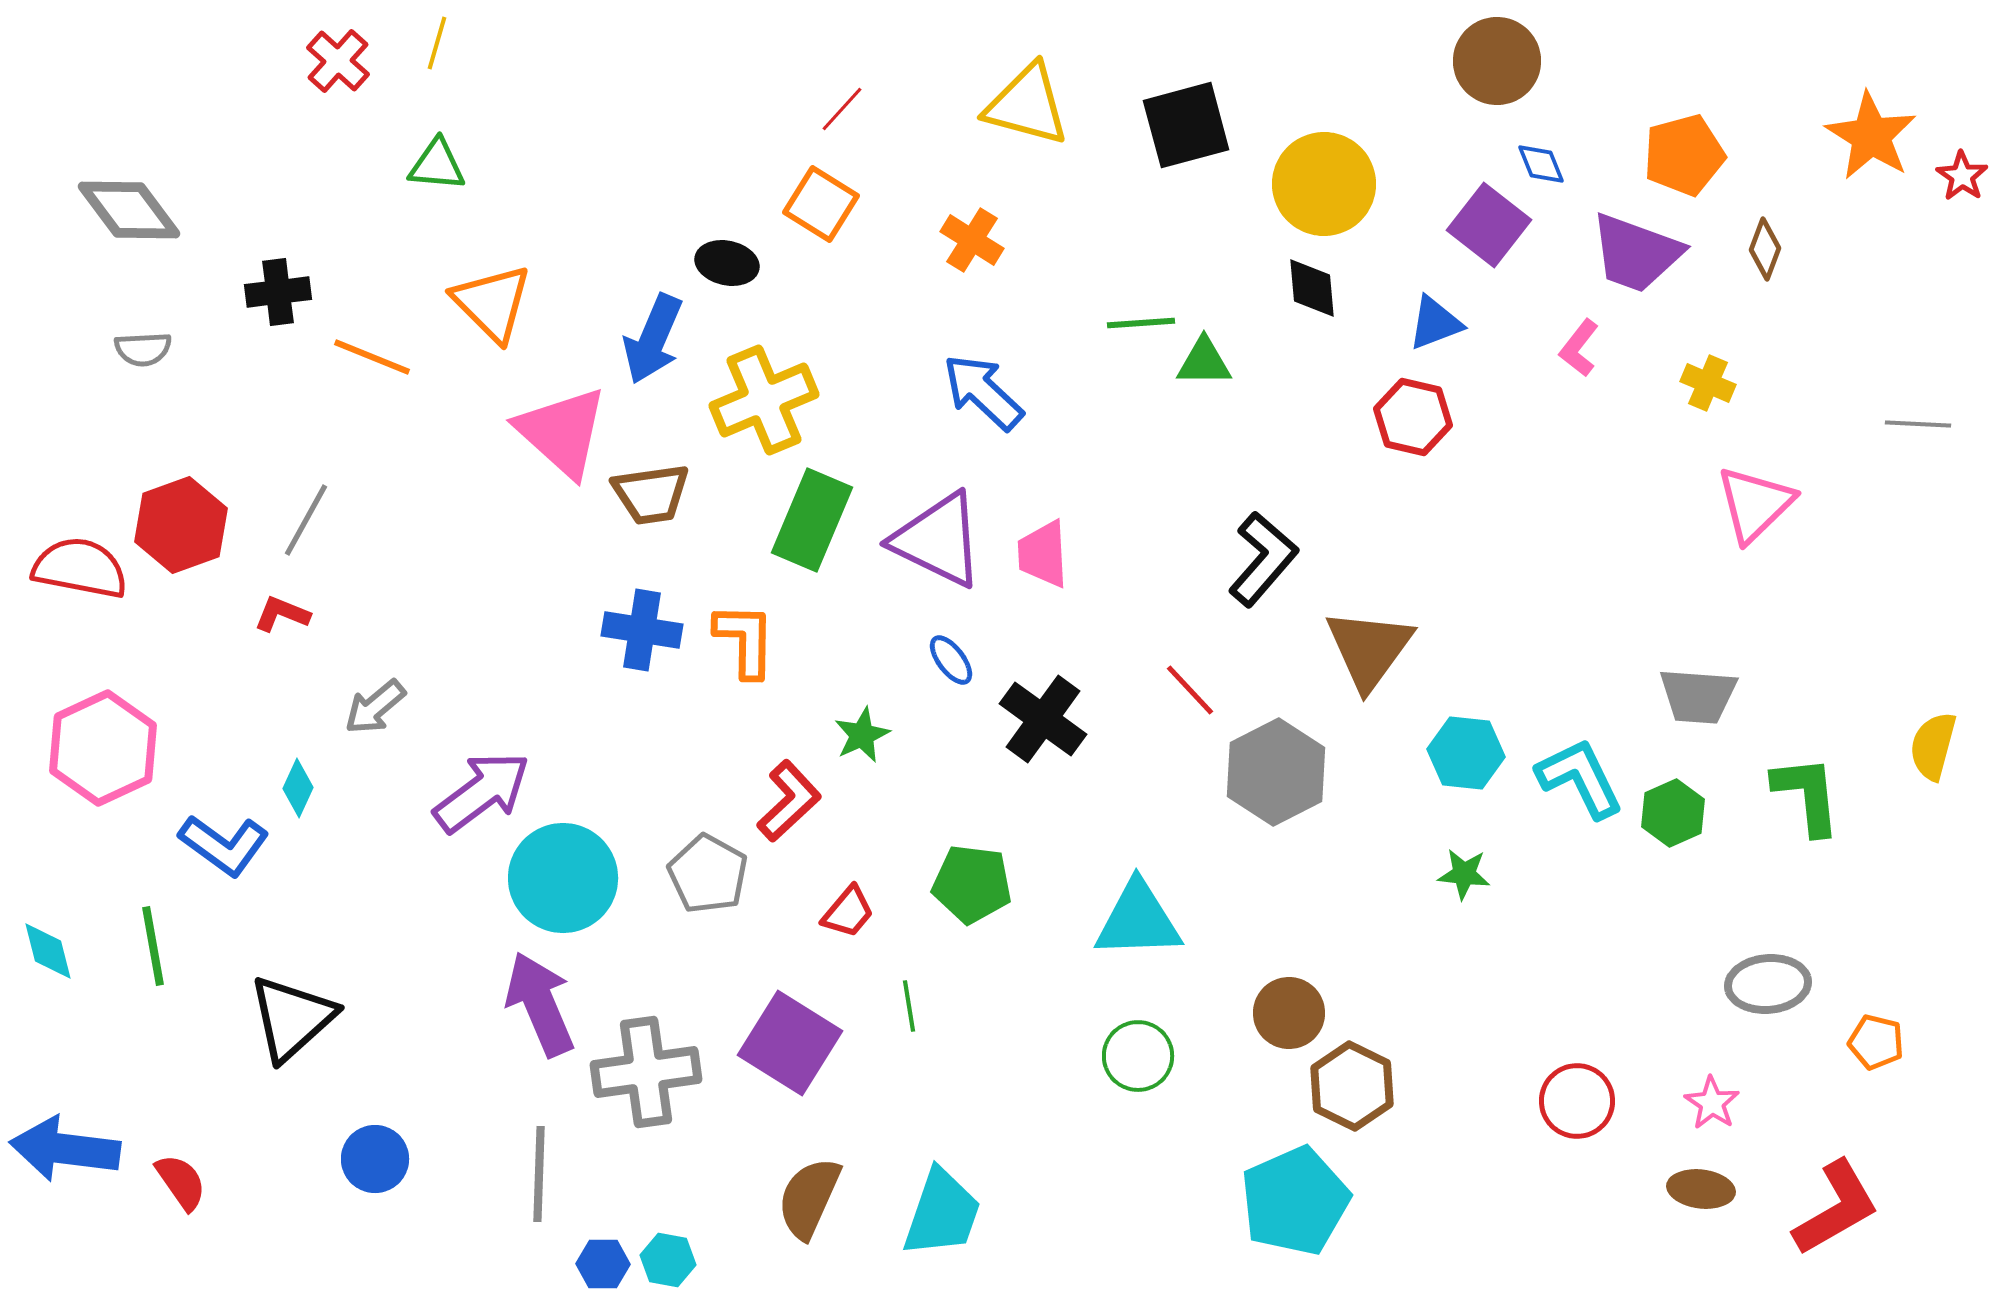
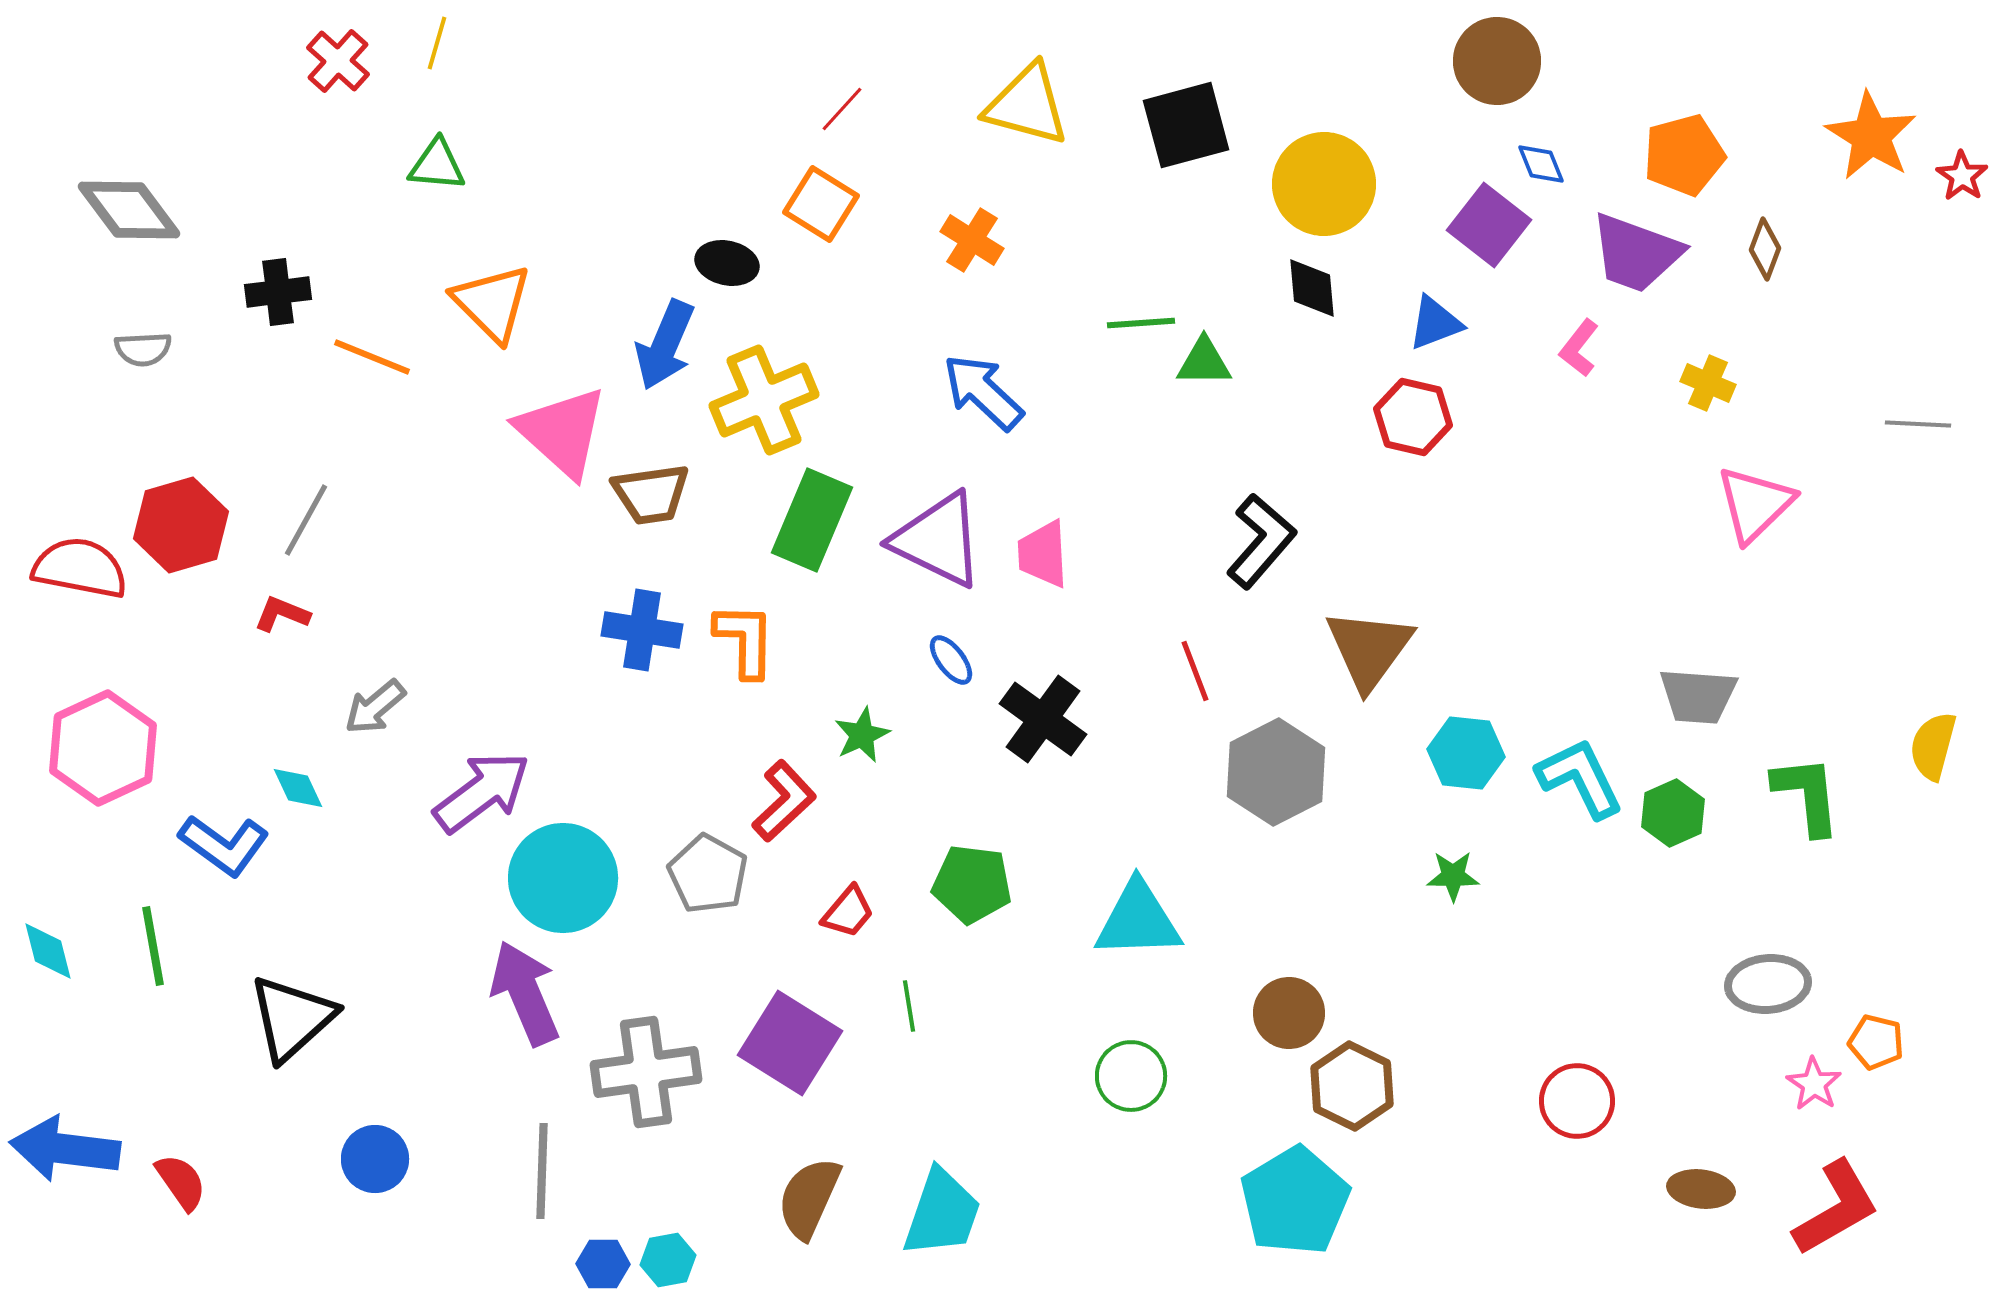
blue arrow at (653, 339): moved 12 px right, 6 px down
red hexagon at (181, 525): rotated 4 degrees clockwise
black L-shape at (1263, 559): moved 2 px left, 18 px up
red line at (1190, 690): moved 5 px right, 19 px up; rotated 22 degrees clockwise
cyan diamond at (298, 788): rotated 50 degrees counterclockwise
red L-shape at (789, 801): moved 5 px left
green star at (1464, 874): moved 11 px left, 2 px down; rotated 6 degrees counterclockwise
purple arrow at (540, 1004): moved 15 px left, 11 px up
green circle at (1138, 1056): moved 7 px left, 20 px down
pink star at (1712, 1103): moved 102 px right, 19 px up
gray line at (539, 1174): moved 3 px right, 3 px up
cyan pentagon at (1295, 1201): rotated 7 degrees counterclockwise
cyan hexagon at (668, 1260): rotated 20 degrees counterclockwise
